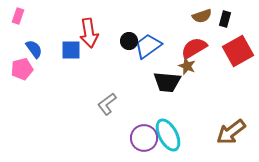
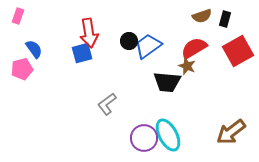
blue square: moved 11 px right, 3 px down; rotated 15 degrees counterclockwise
